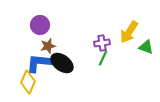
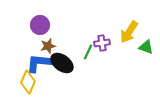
green line: moved 15 px left, 6 px up
